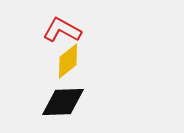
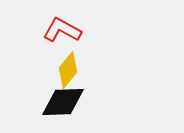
yellow diamond: moved 9 px down; rotated 12 degrees counterclockwise
